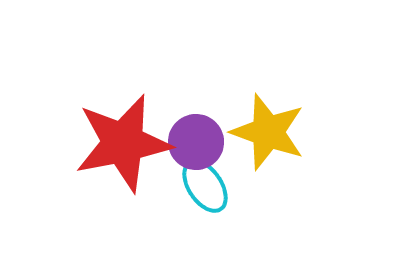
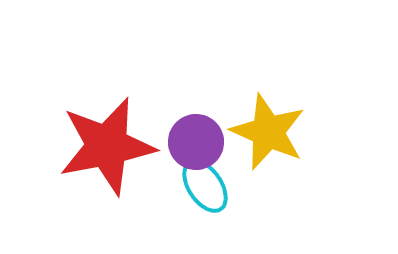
yellow star: rotated 4 degrees clockwise
red star: moved 16 px left, 3 px down
